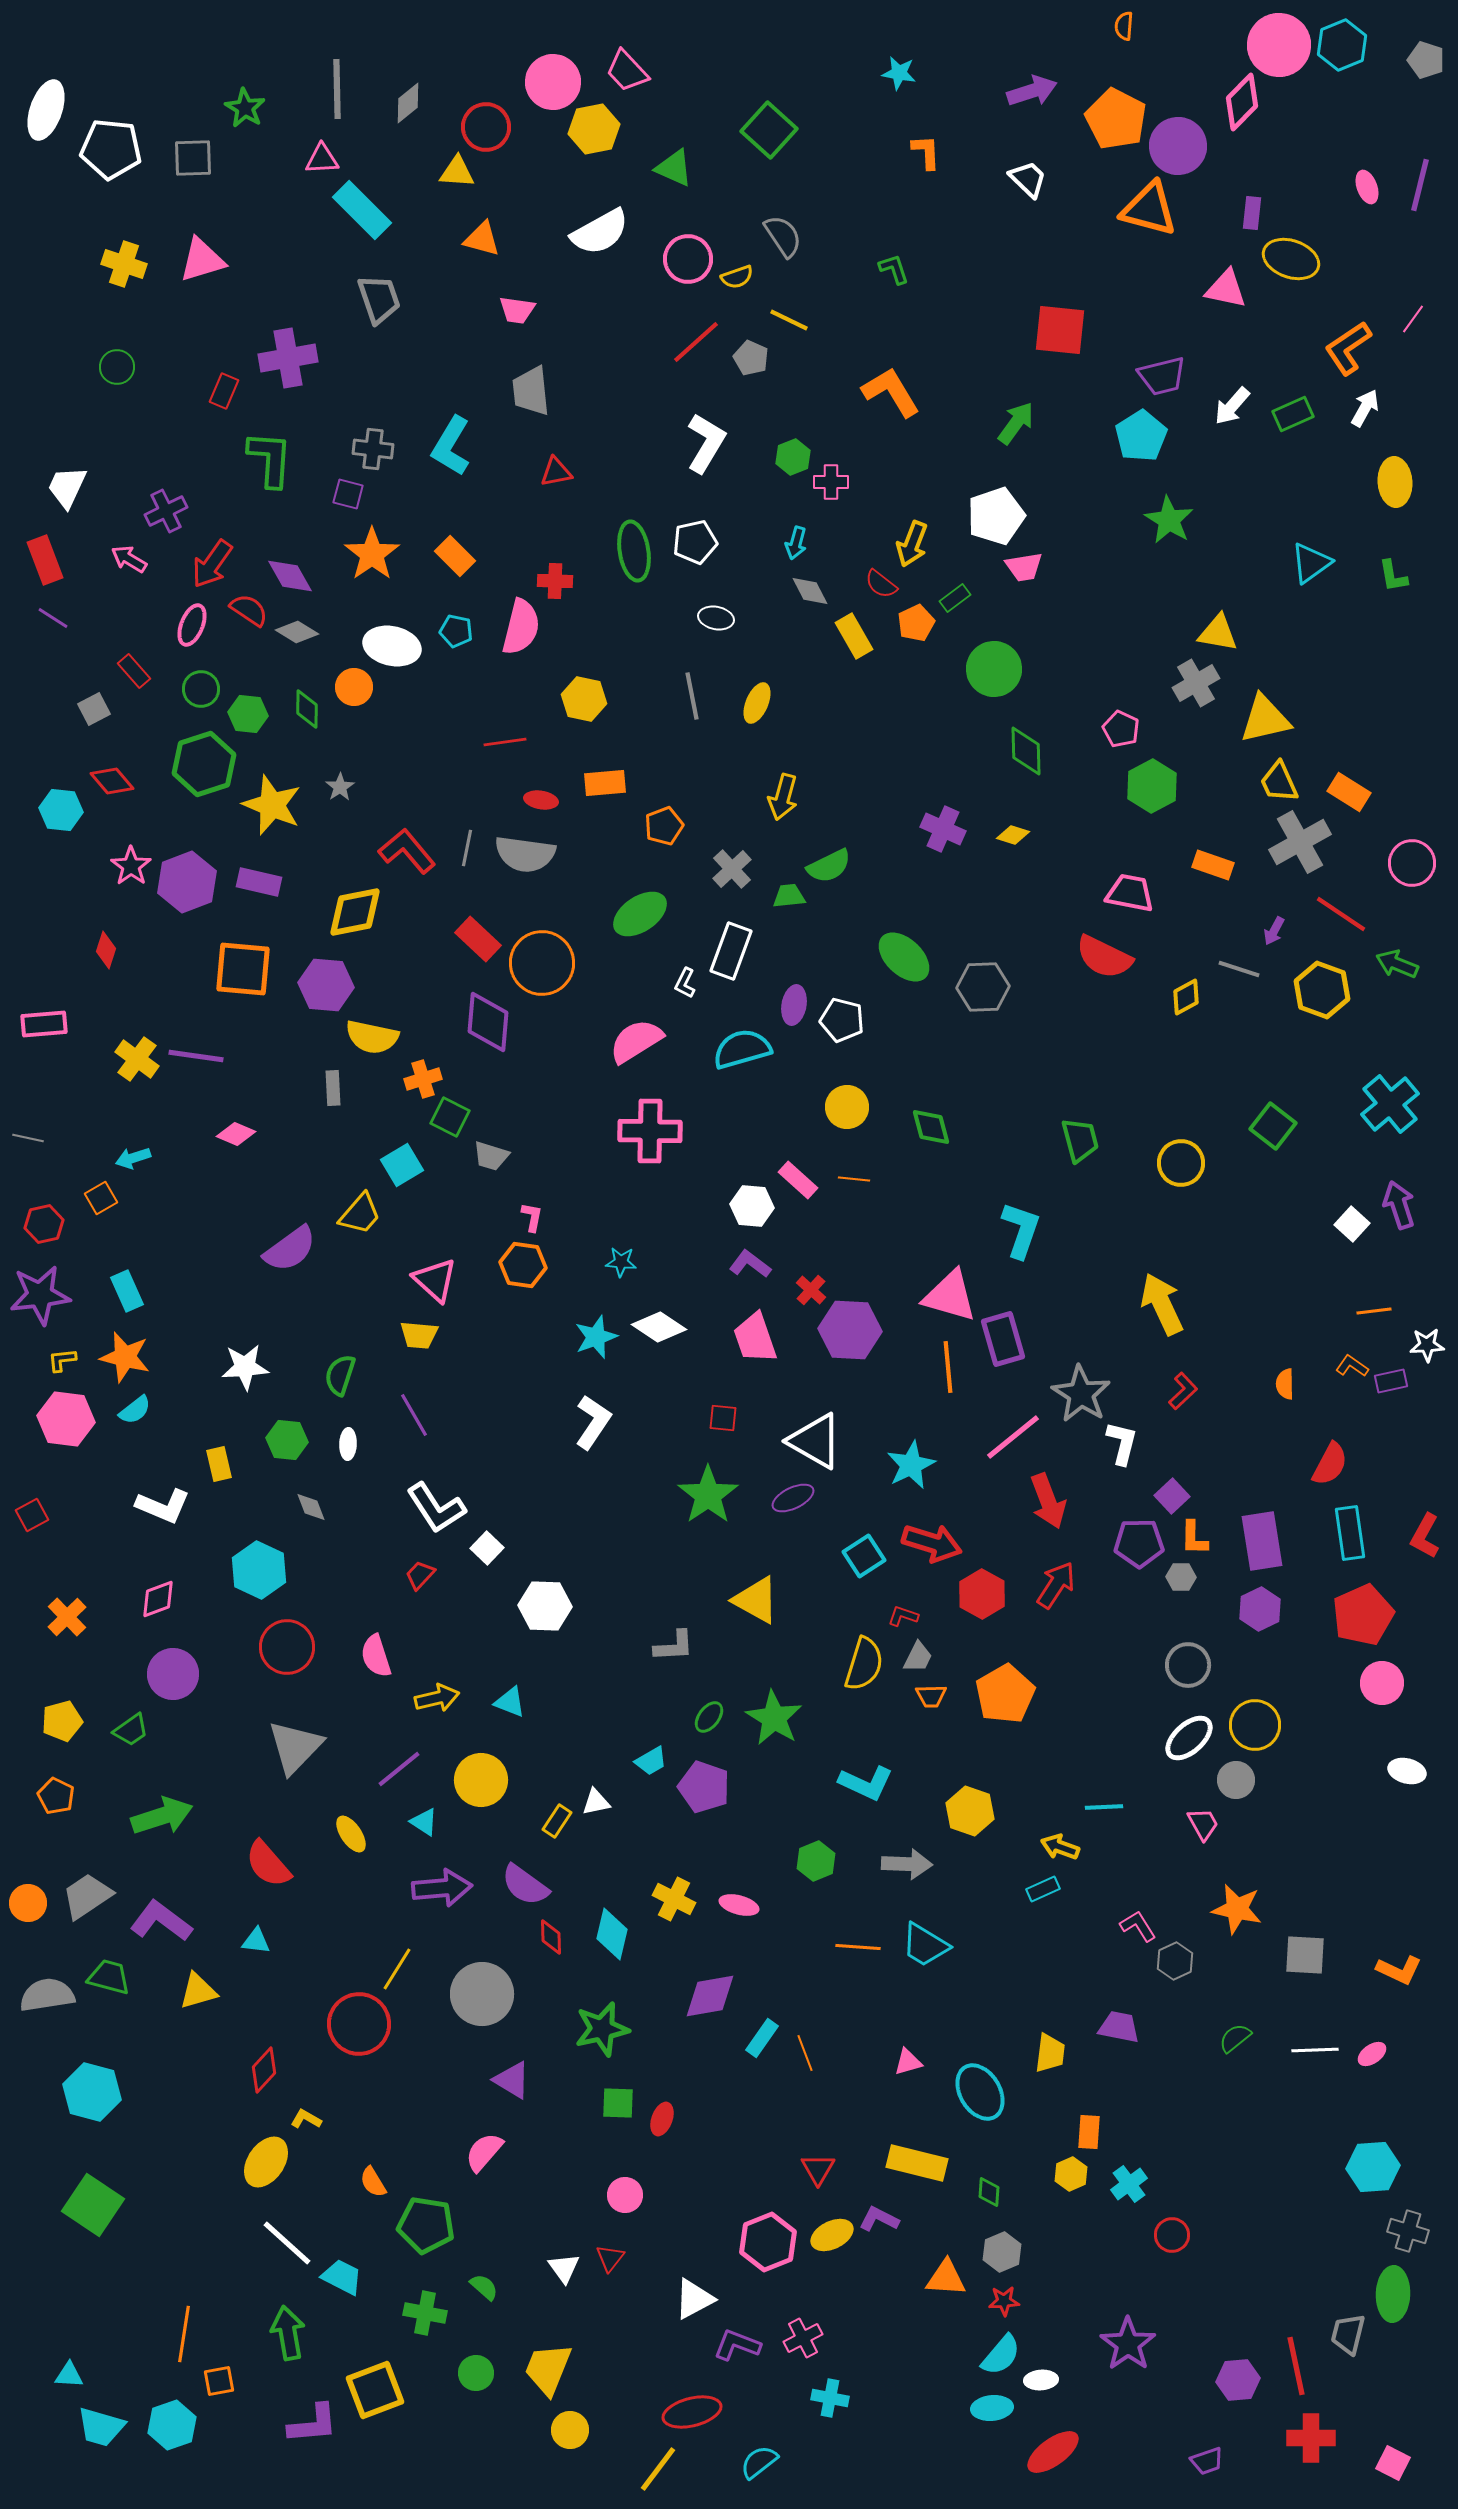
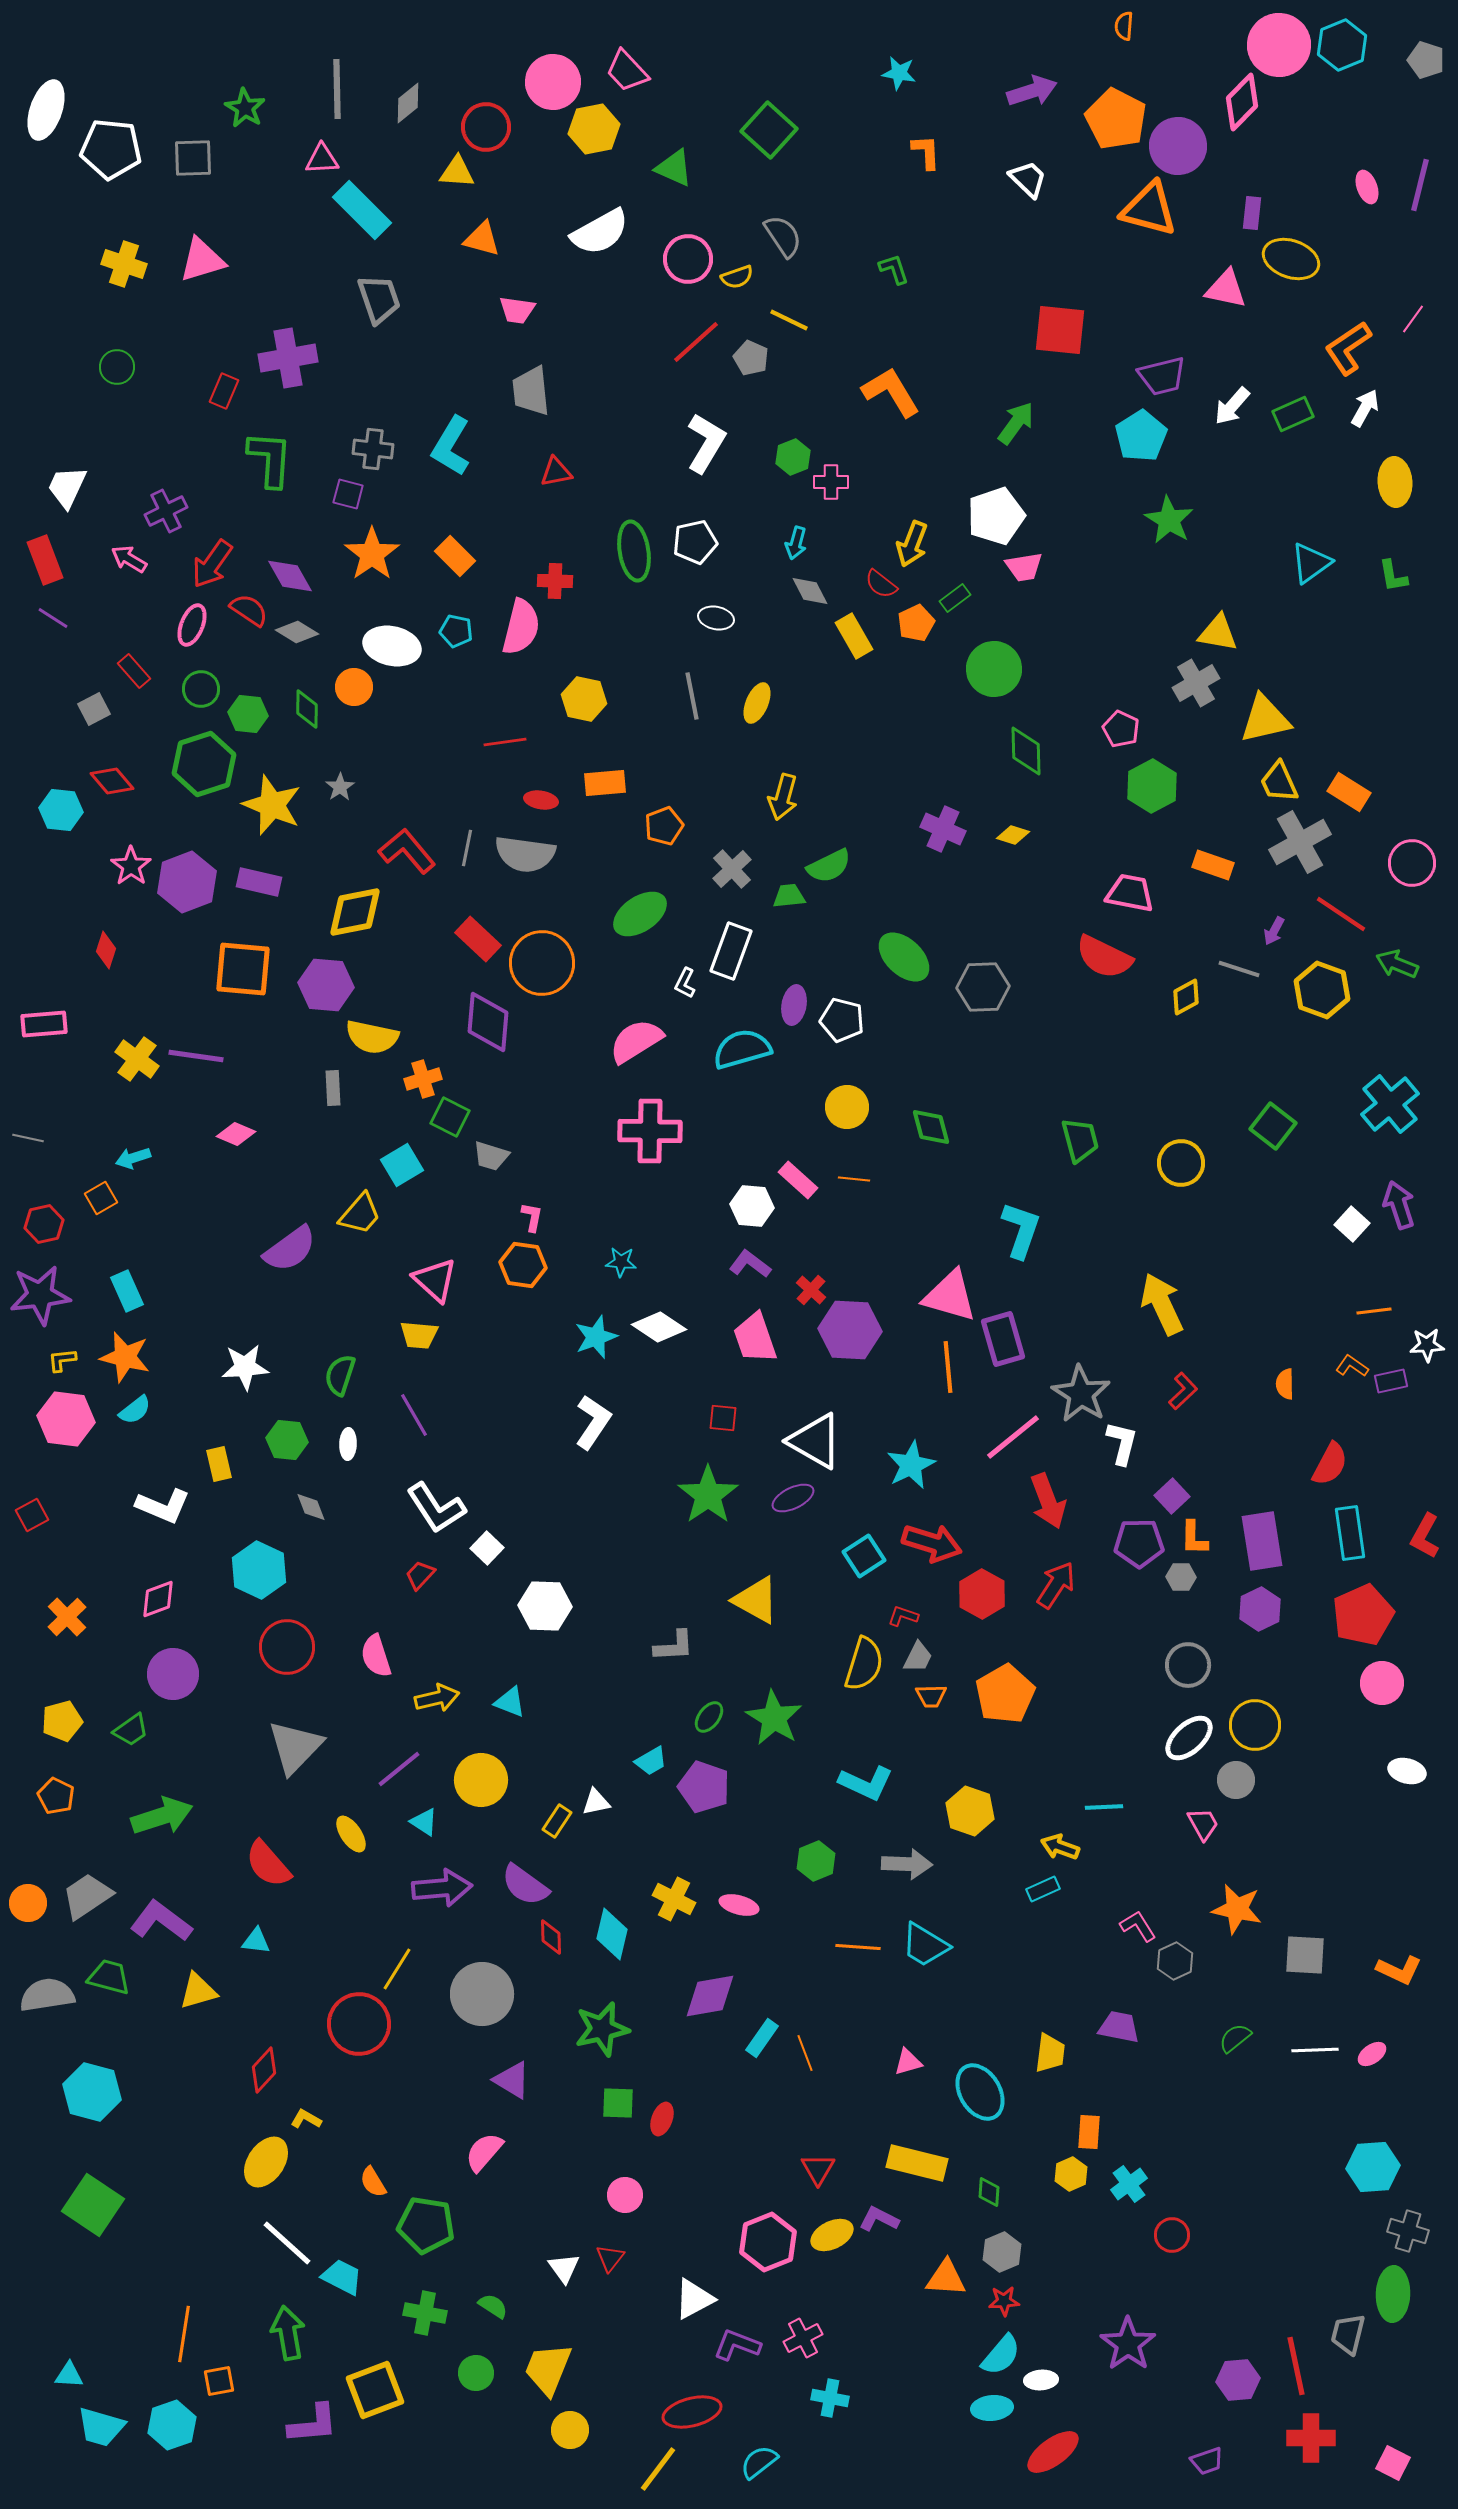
green semicircle at (484, 2287): moved 9 px right, 19 px down; rotated 8 degrees counterclockwise
